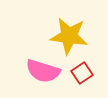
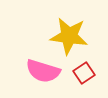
red square: moved 2 px right
